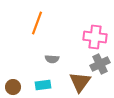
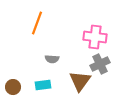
brown triangle: moved 1 px up
